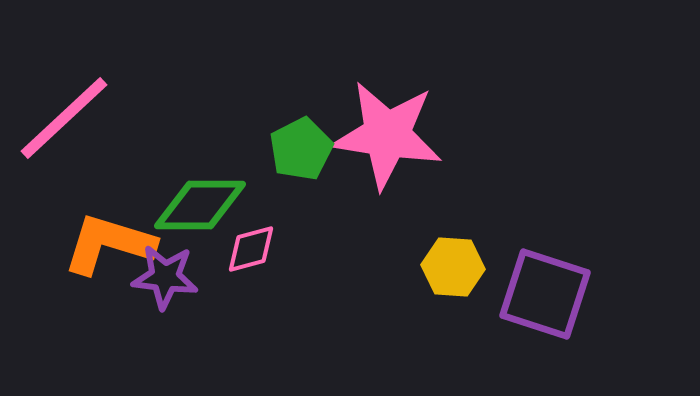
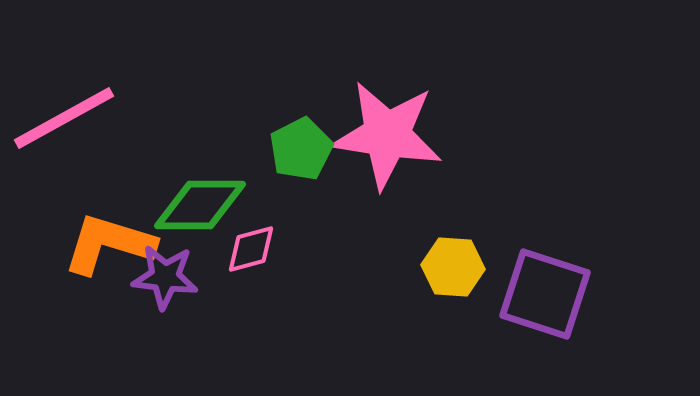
pink line: rotated 14 degrees clockwise
